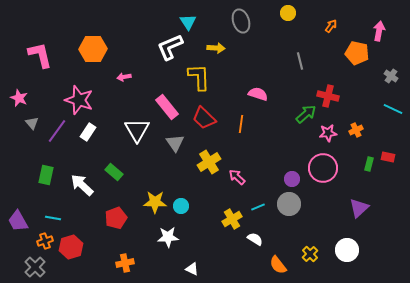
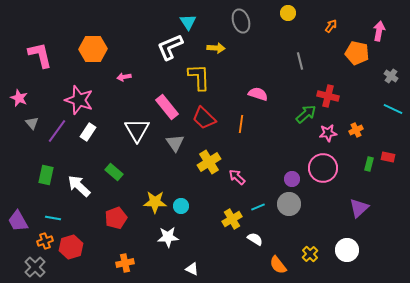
white arrow at (82, 185): moved 3 px left, 1 px down
